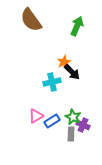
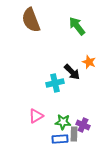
brown semicircle: rotated 15 degrees clockwise
green arrow: rotated 60 degrees counterclockwise
orange star: moved 25 px right; rotated 24 degrees counterclockwise
cyan cross: moved 3 px right, 1 px down
green star: moved 10 px left, 5 px down; rotated 21 degrees counterclockwise
blue rectangle: moved 8 px right, 18 px down; rotated 28 degrees clockwise
gray rectangle: moved 3 px right
